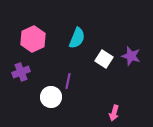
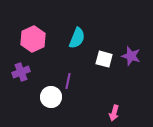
white square: rotated 18 degrees counterclockwise
